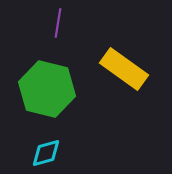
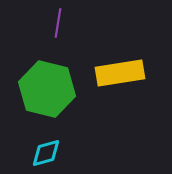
yellow rectangle: moved 4 px left, 4 px down; rotated 45 degrees counterclockwise
